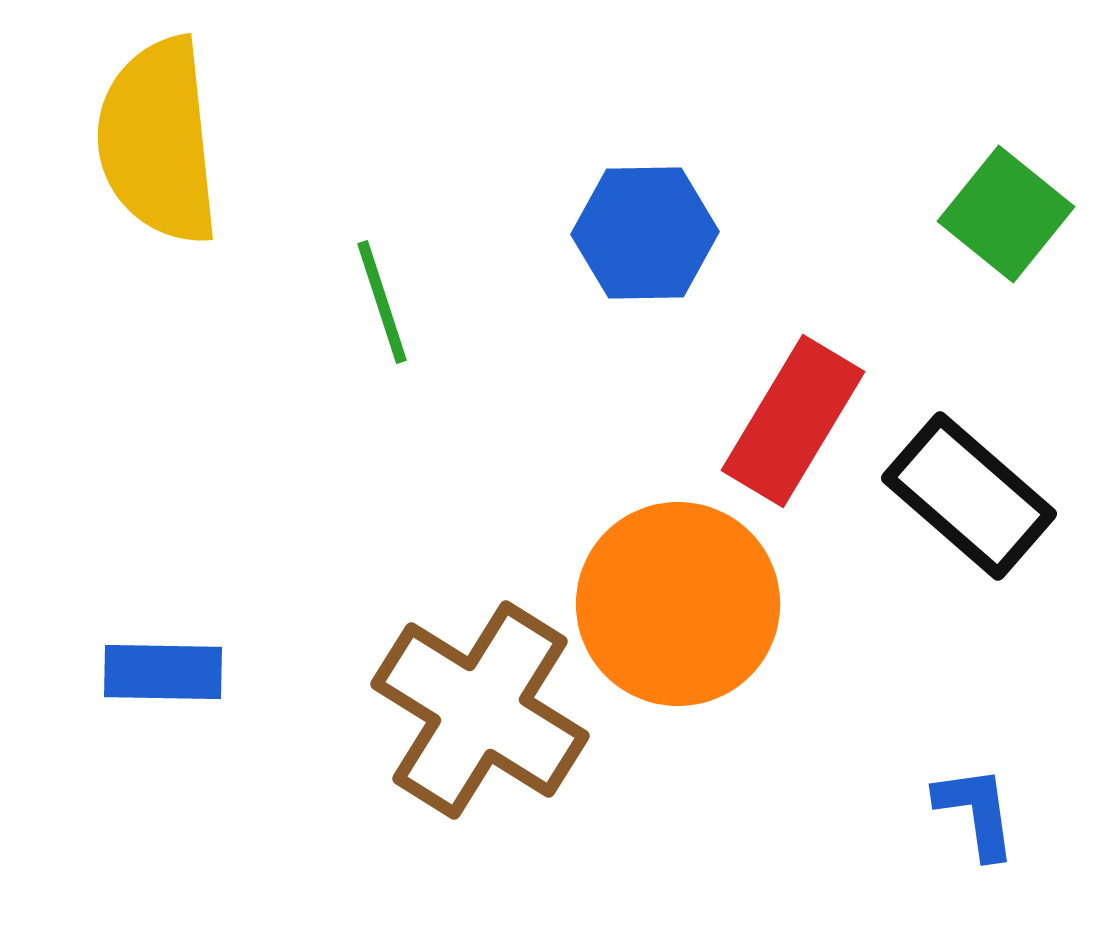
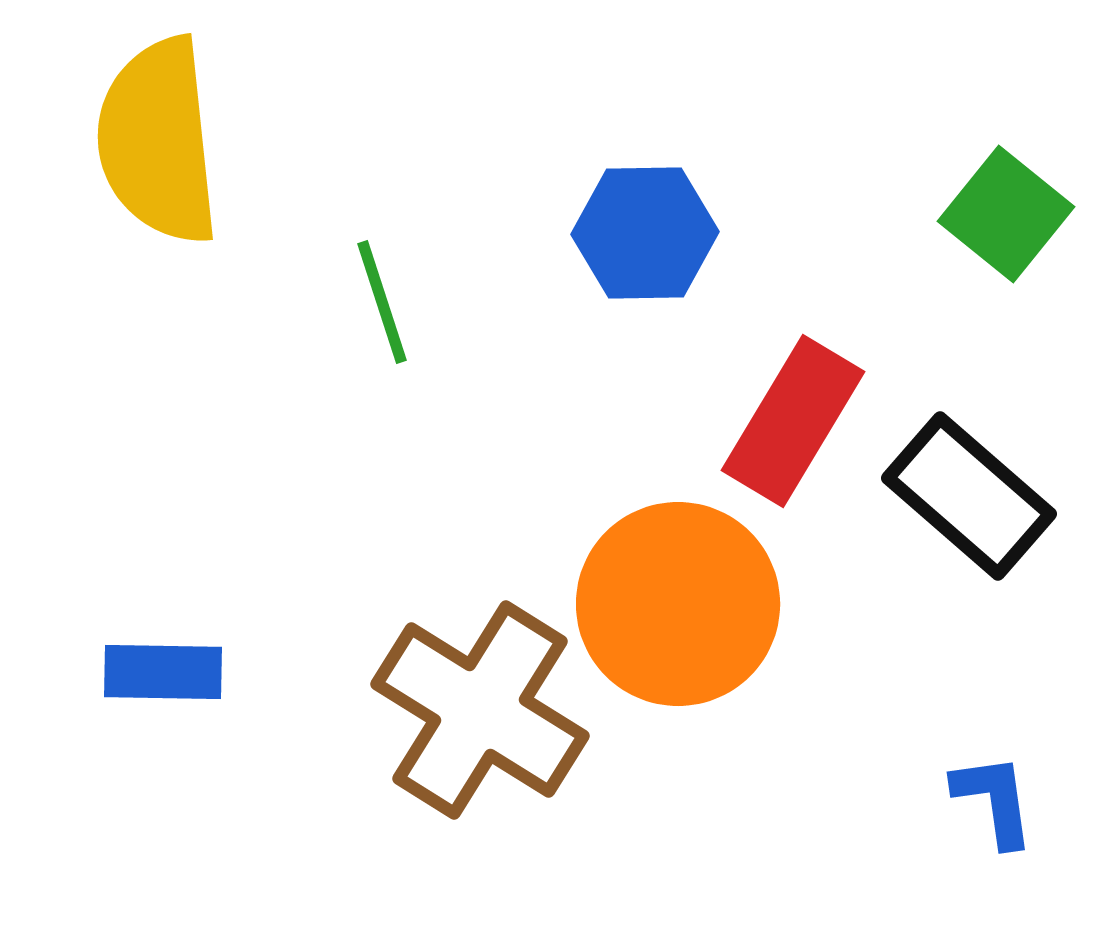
blue L-shape: moved 18 px right, 12 px up
